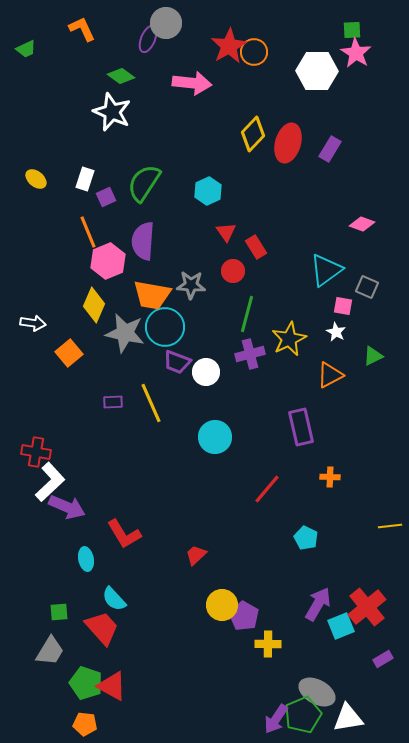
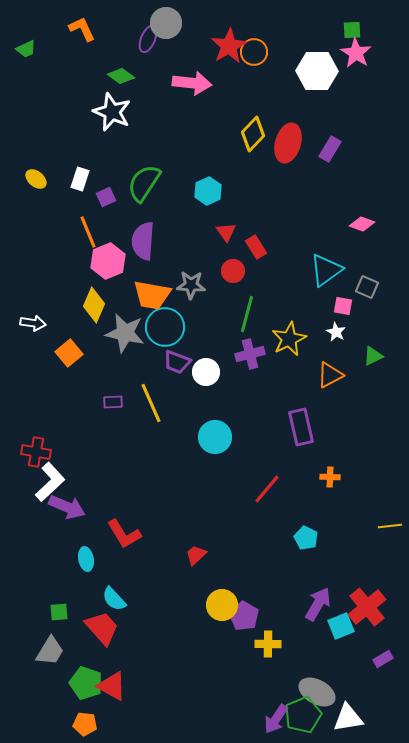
white rectangle at (85, 179): moved 5 px left
